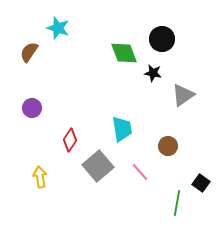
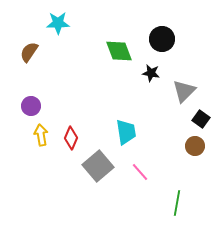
cyan star: moved 5 px up; rotated 20 degrees counterclockwise
green diamond: moved 5 px left, 2 px up
black star: moved 2 px left
gray triangle: moved 1 px right, 4 px up; rotated 10 degrees counterclockwise
purple circle: moved 1 px left, 2 px up
cyan trapezoid: moved 4 px right, 3 px down
red diamond: moved 1 px right, 2 px up; rotated 10 degrees counterclockwise
brown circle: moved 27 px right
yellow arrow: moved 1 px right, 42 px up
black square: moved 64 px up
